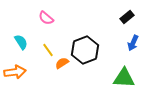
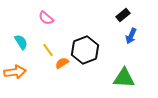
black rectangle: moved 4 px left, 2 px up
blue arrow: moved 2 px left, 7 px up
